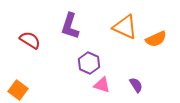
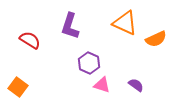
orange triangle: moved 4 px up
purple semicircle: rotated 21 degrees counterclockwise
orange square: moved 3 px up
